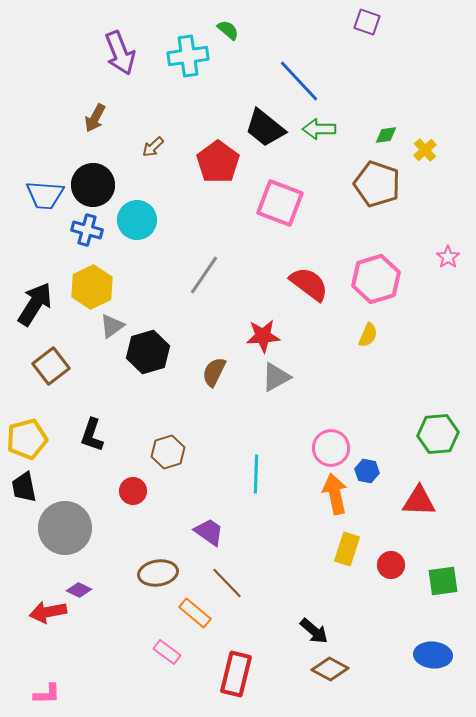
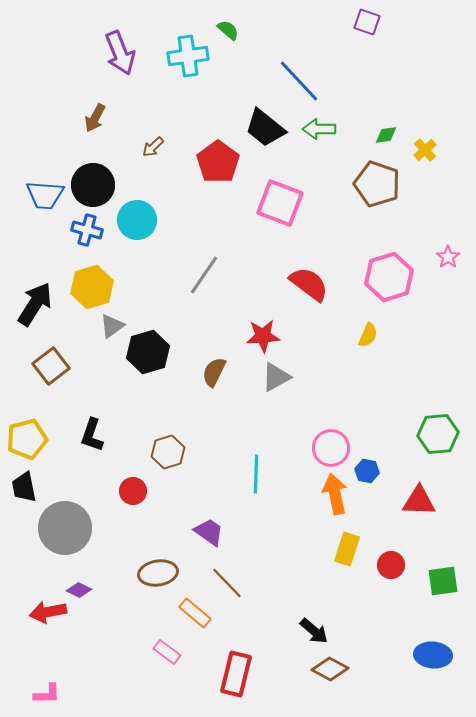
pink hexagon at (376, 279): moved 13 px right, 2 px up
yellow hexagon at (92, 287): rotated 9 degrees clockwise
